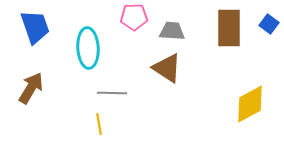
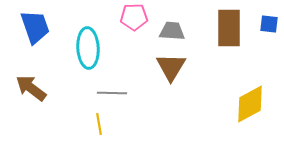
blue square: rotated 30 degrees counterclockwise
brown triangle: moved 4 px right, 1 px up; rotated 28 degrees clockwise
brown arrow: rotated 84 degrees counterclockwise
